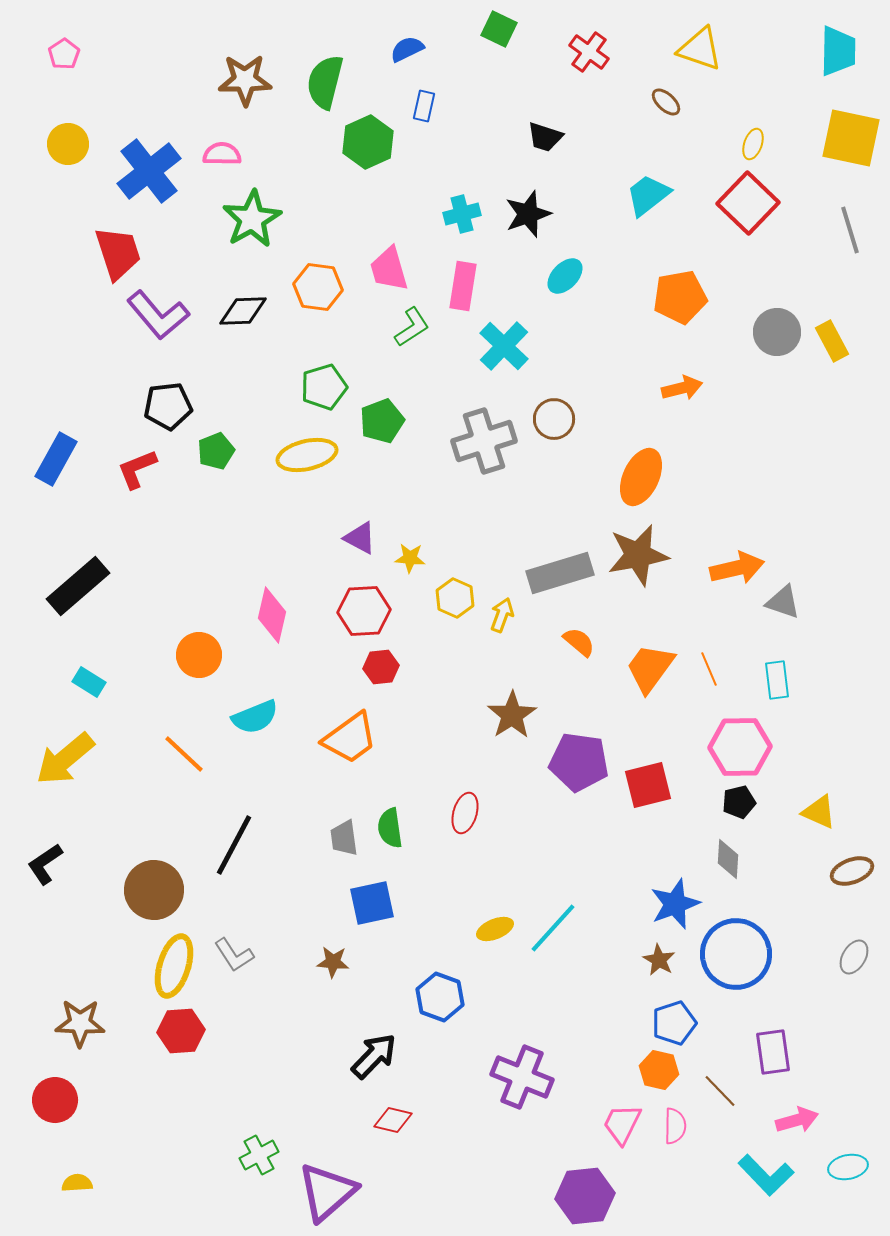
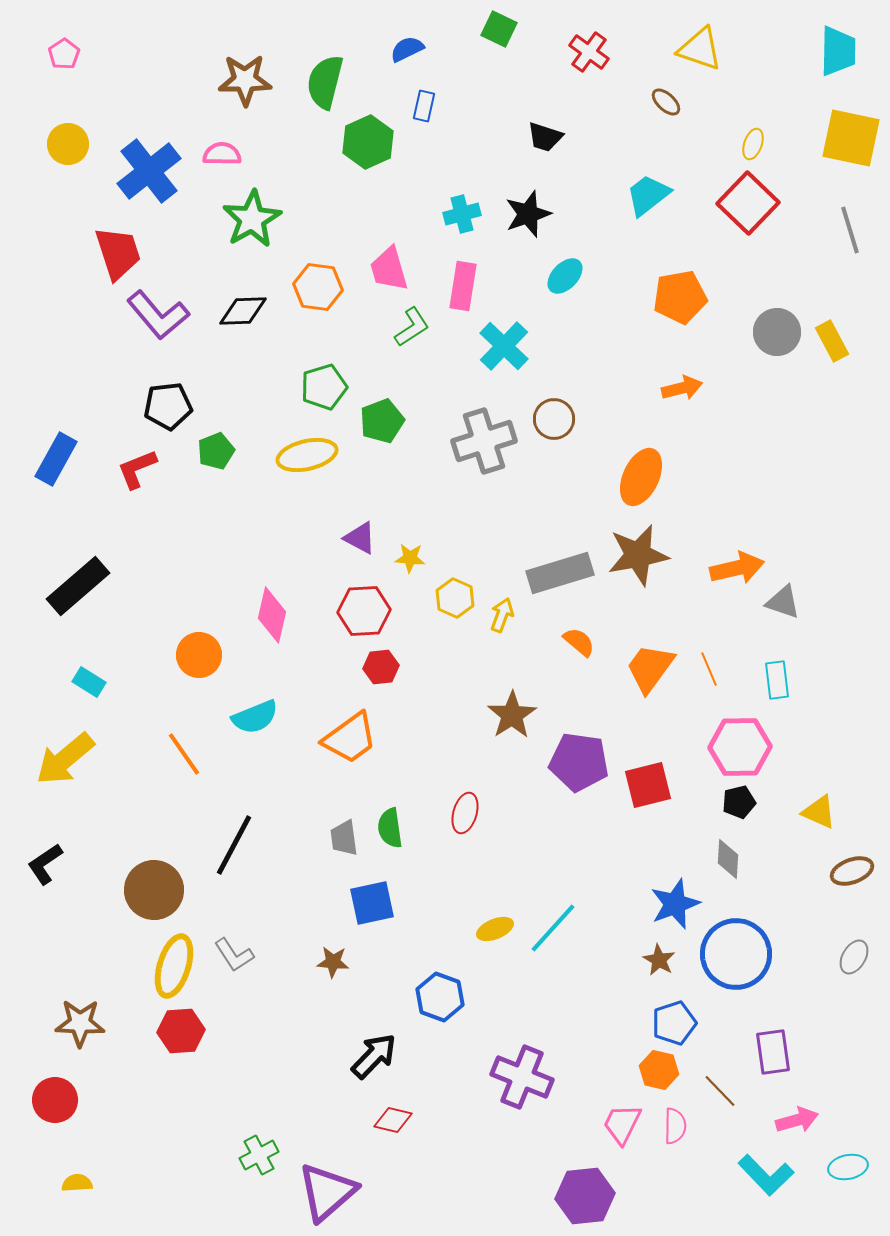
orange line at (184, 754): rotated 12 degrees clockwise
